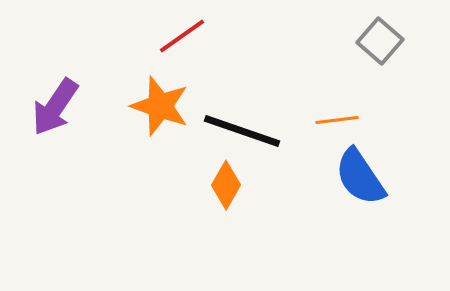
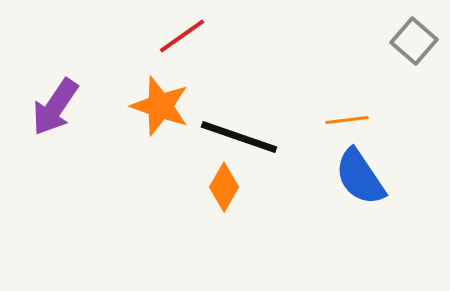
gray square: moved 34 px right
orange line: moved 10 px right
black line: moved 3 px left, 6 px down
orange diamond: moved 2 px left, 2 px down
